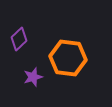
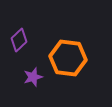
purple diamond: moved 1 px down
